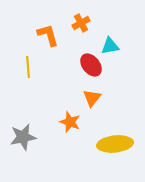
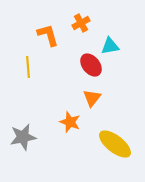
yellow ellipse: rotated 44 degrees clockwise
